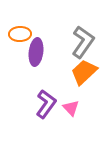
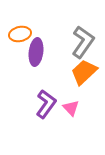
orange ellipse: rotated 10 degrees counterclockwise
